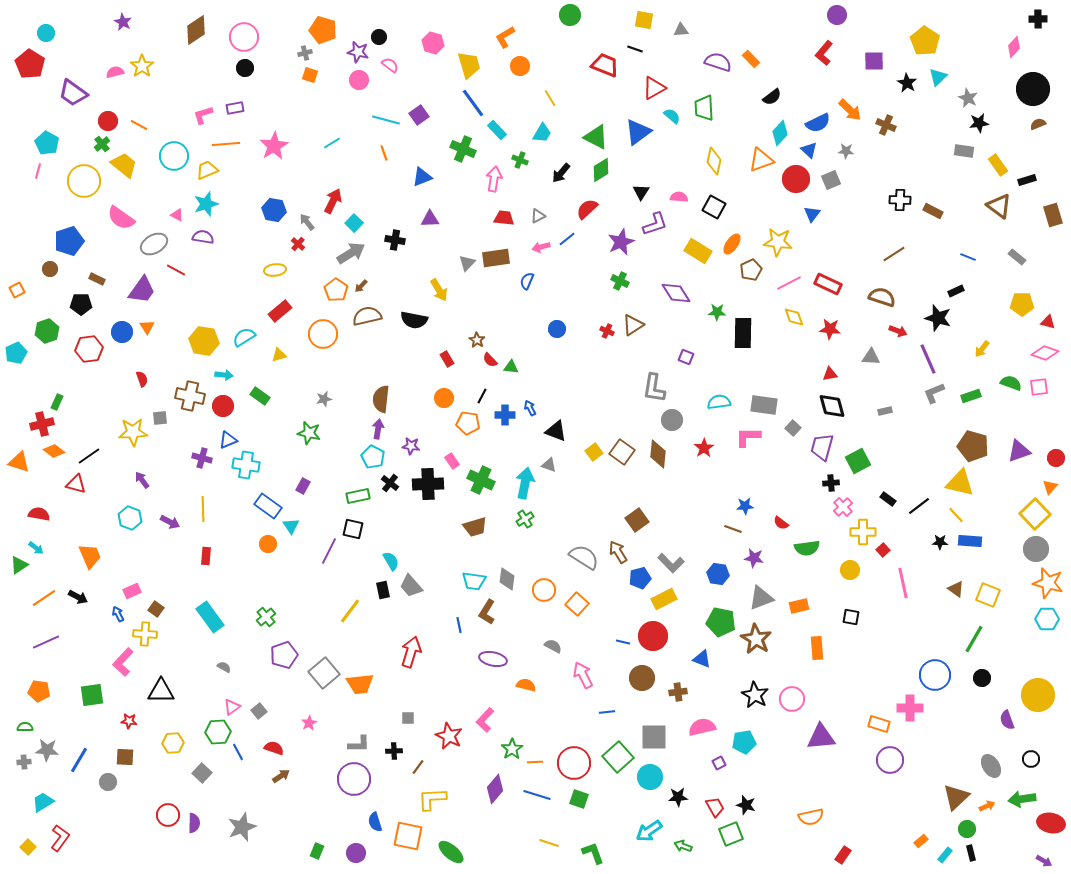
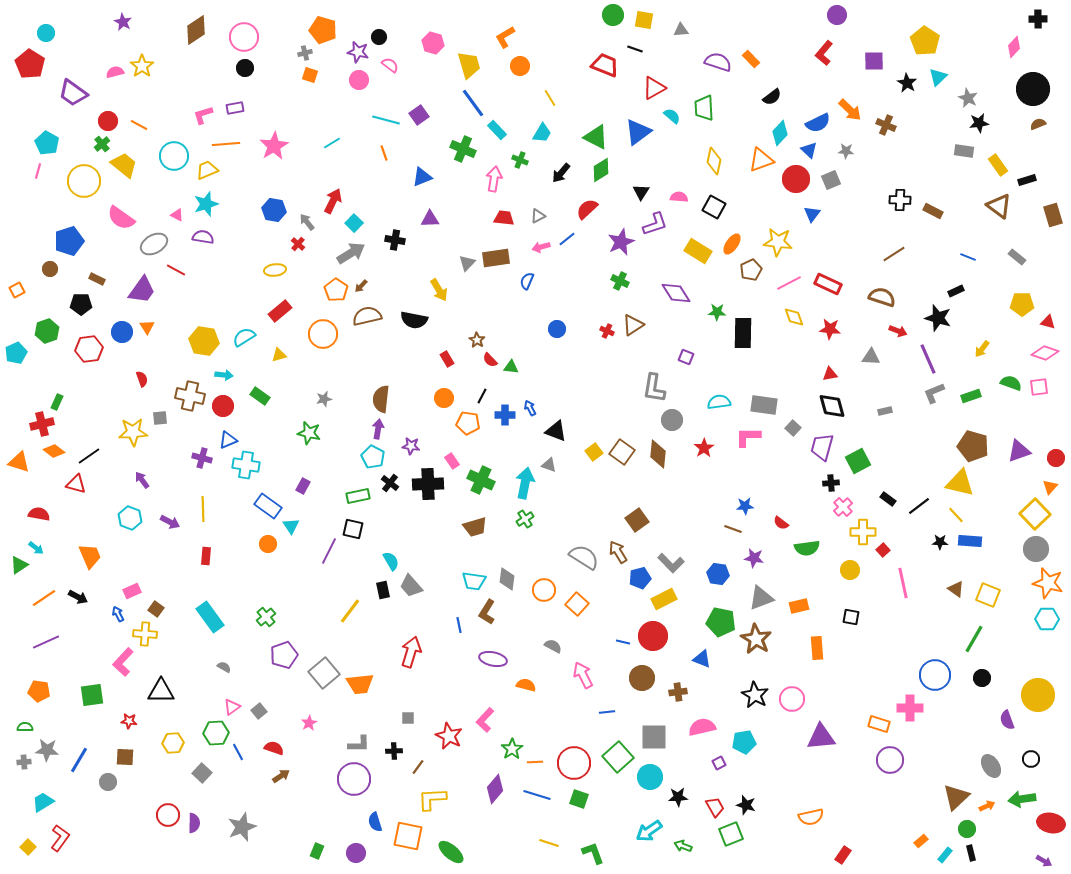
green circle at (570, 15): moved 43 px right
green hexagon at (218, 732): moved 2 px left, 1 px down
